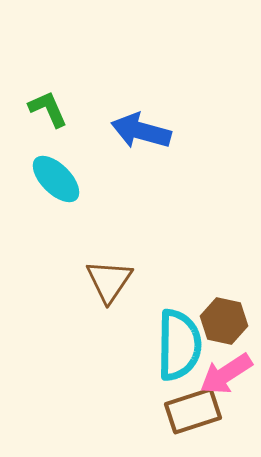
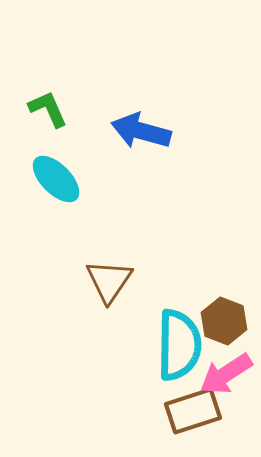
brown hexagon: rotated 9 degrees clockwise
